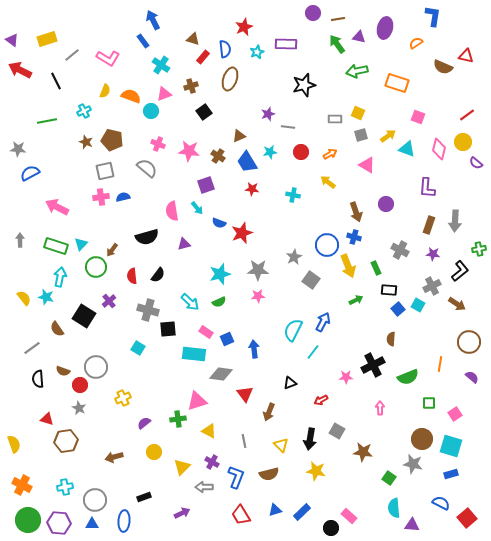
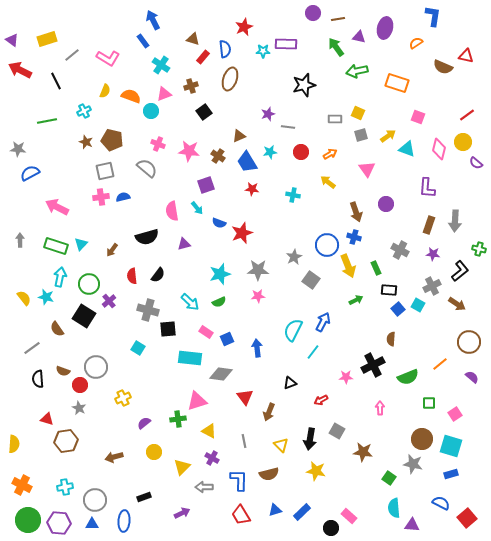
green arrow at (337, 44): moved 1 px left, 3 px down
cyan star at (257, 52): moved 6 px right, 1 px up; rotated 24 degrees clockwise
pink triangle at (367, 165): moved 4 px down; rotated 24 degrees clockwise
green cross at (479, 249): rotated 24 degrees clockwise
green circle at (96, 267): moved 7 px left, 17 px down
blue arrow at (254, 349): moved 3 px right, 1 px up
cyan rectangle at (194, 354): moved 4 px left, 4 px down
orange line at (440, 364): rotated 42 degrees clockwise
red triangle at (245, 394): moved 3 px down
yellow semicircle at (14, 444): rotated 24 degrees clockwise
purple cross at (212, 462): moved 4 px up
blue L-shape at (236, 477): moved 3 px right, 3 px down; rotated 20 degrees counterclockwise
